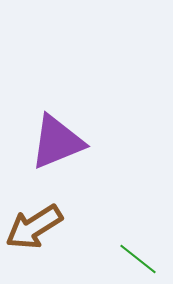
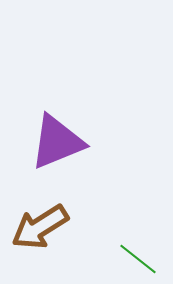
brown arrow: moved 6 px right
